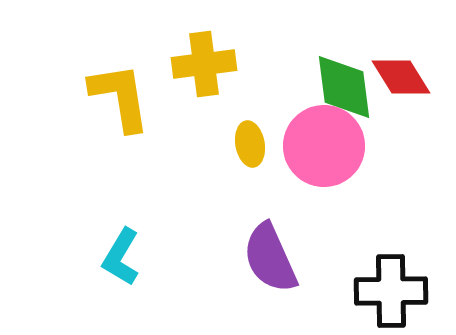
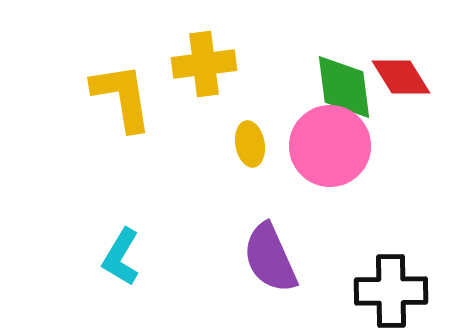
yellow L-shape: moved 2 px right
pink circle: moved 6 px right
